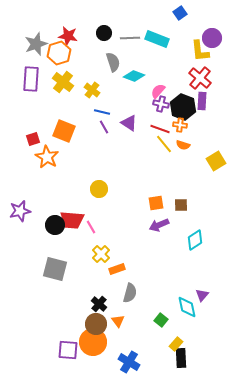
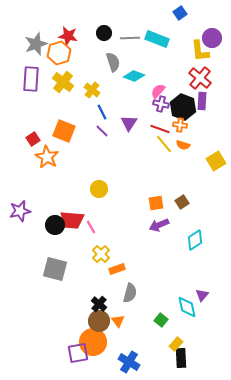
blue line at (102, 112): rotated 49 degrees clockwise
purple triangle at (129, 123): rotated 30 degrees clockwise
purple line at (104, 127): moved 2 px left, 4 px down; rotated 16 degrees counterclockwise
red square at (33, 139): rotated 16 degrees counterclockwise
brown square at (181, 205): moved 1 px right, 3 px up; rotated 32 degrees counterclockwise
brown circle at (96, 324): moved 3 px right, 3 px up
purple square at (68, 350): moved 10 px right, 3 px down; rotated 15 degrees counterclockwise
